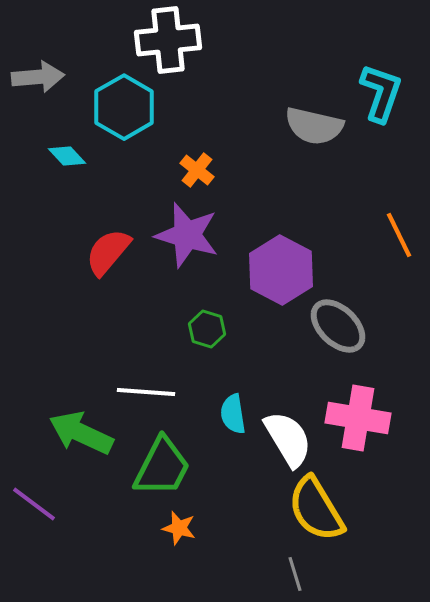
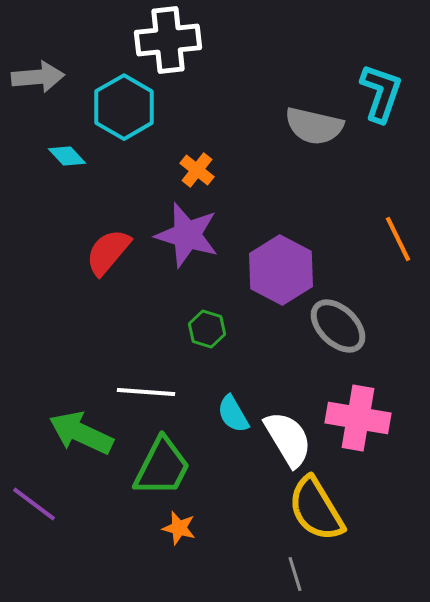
orange line: moved 1 px left, 4 px down
cyan semicircle: rotated 21 degrees counterclockwise
